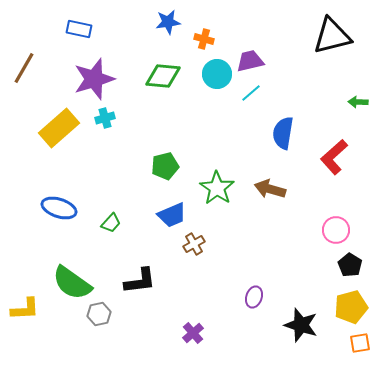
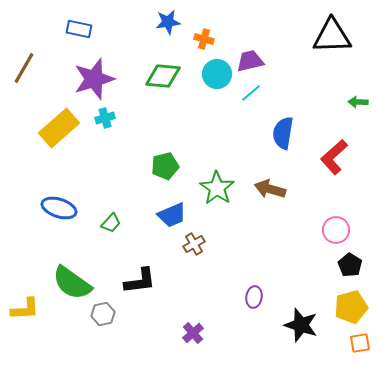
black triangle: rotated 12 degrees clockwise
purple ellipse: rotated 10 degrees counterclockwise
gray hexagon: moved 4 px right
